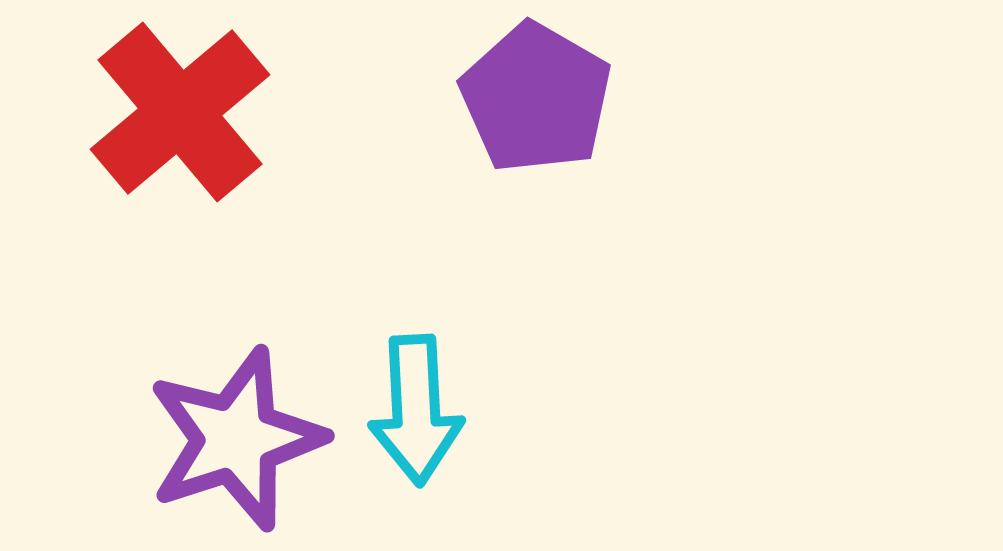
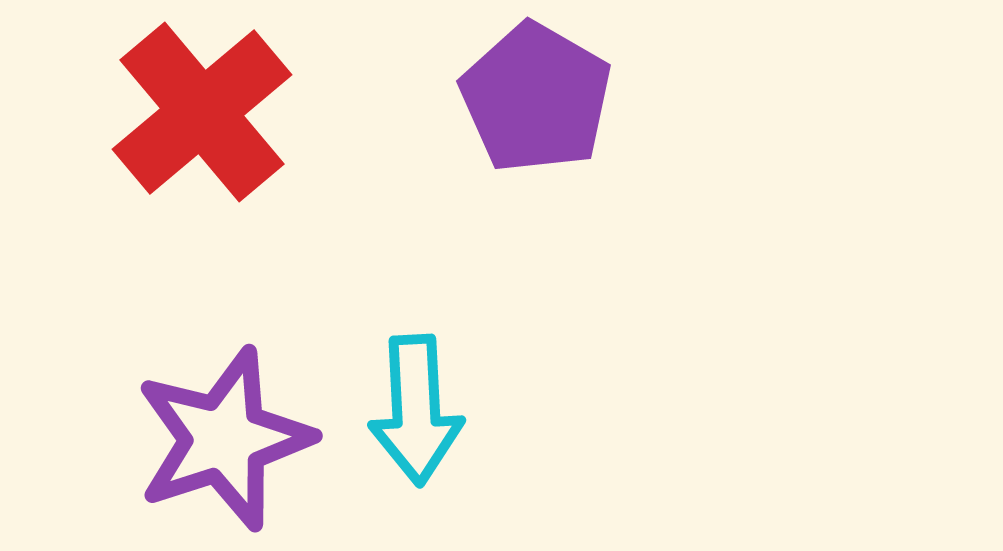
red cross: moved 22 px right
purple star: moved 12 px left
